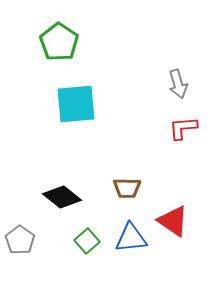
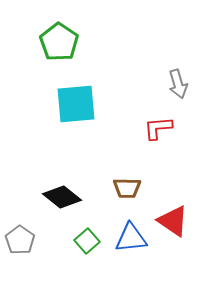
red L-shape: moved 25 px left
